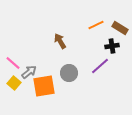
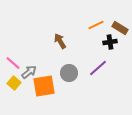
black cross: moved 2 px left, 4 px up
purple line: moved 2 px left, 2 px down
